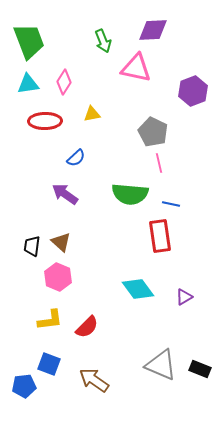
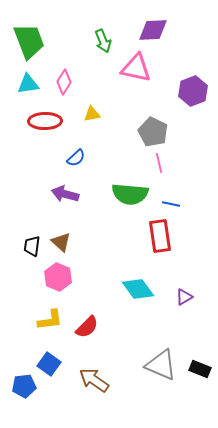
purple arrow: rotated 20 degrees counterclockwise
blue square: rotated 15 degrees clockwise
